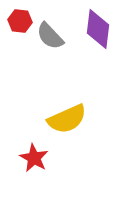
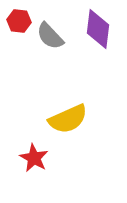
red hexagon: moved 1 px left
yellow semicircle: moved 1 px right
